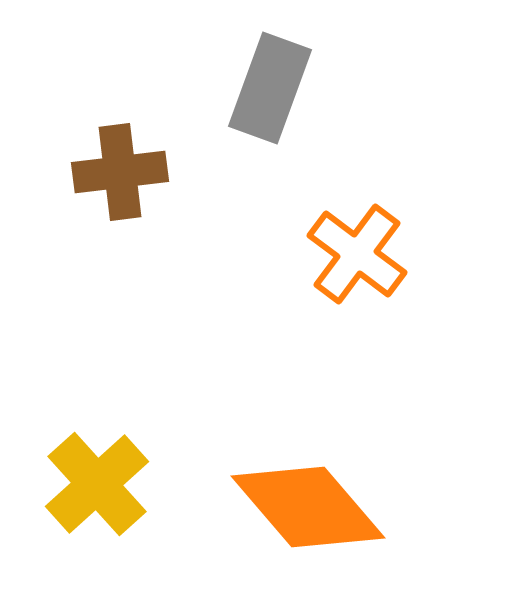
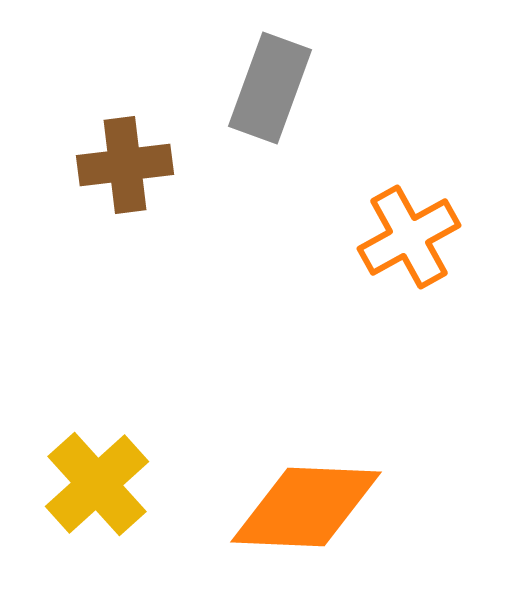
brown cross: moved 5 px right, 7 px up
orange cross: moved 52 px right, 17 px up; rotated 24 degrees clockwise
orange diamond: moved 2 px left; rotated 47 degrees counterclockwise
